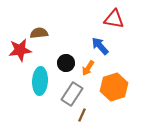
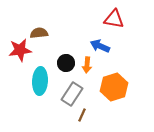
blue arrow: rotated 24 degrees counterclockwise
orange arrow: moved 1 px left, 3 px up; rotated 28 degrees counterclockwise
